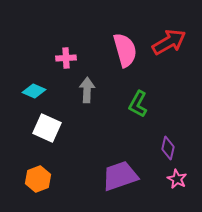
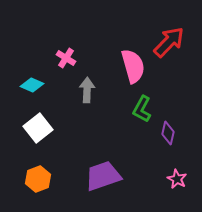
red arrow: rotated 16 degrees counterclockwise
pink semicircle: moved 8 px right, 16 px down
pink cross: rotated 36 degrees clockwise
cyan diamond: moved 2 px left, 6 px up
green L-shape: moved 4 px right, 5 px down
white square: moved 9 px left; rotated 28 degrees clockwise
purple diamond: moved 15 px up
purple trapezoid: moved 17 px left
